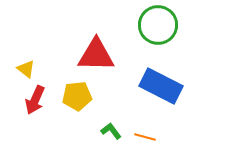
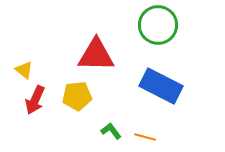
yellow triangle: moved 2 px left, 1 px down
